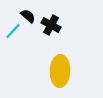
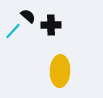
black cross: rotated 30 degrees counterclockwise
